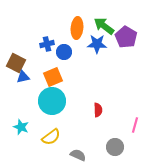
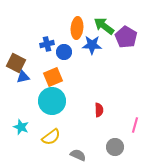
blue star: moved 5 px left, 1 px down
red semicircle: moved 1 px right
